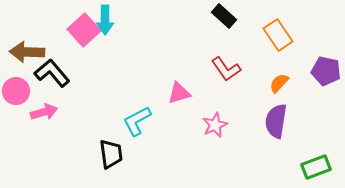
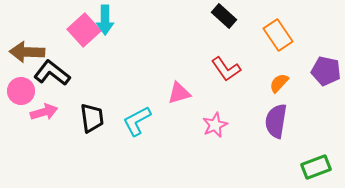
black L-shape: rotated 12 degrees counterclockwise
pink circle: moved 5 px right
black trapezoid: moved 19 px left, 36 px up
